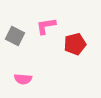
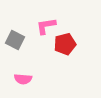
gray square: moved 4 px down
red pentagon: moved 10 px left
